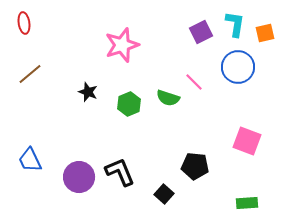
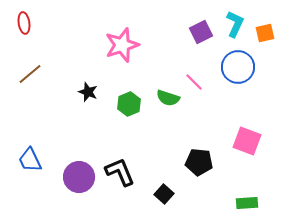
cyan L-shape: rotated 16 degrees clockwise
black pentagon: moved 4 px right, 4 px up
